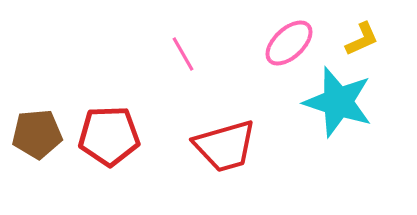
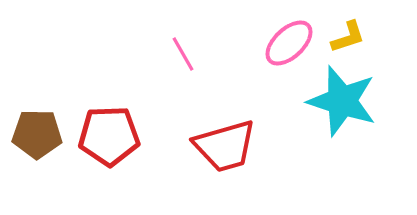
yellow L-shape: moved 14 px left, 2 px up; rotated 6 degrees clockwise
cyan star: moved 4 px right, 1 px up
brown pentagon: rotated 6 degrees clockwise
